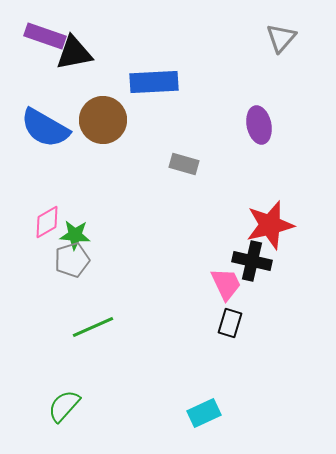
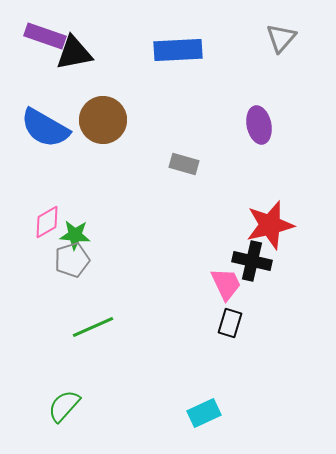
blue rectangle: moved 24 px right, 32 px up
